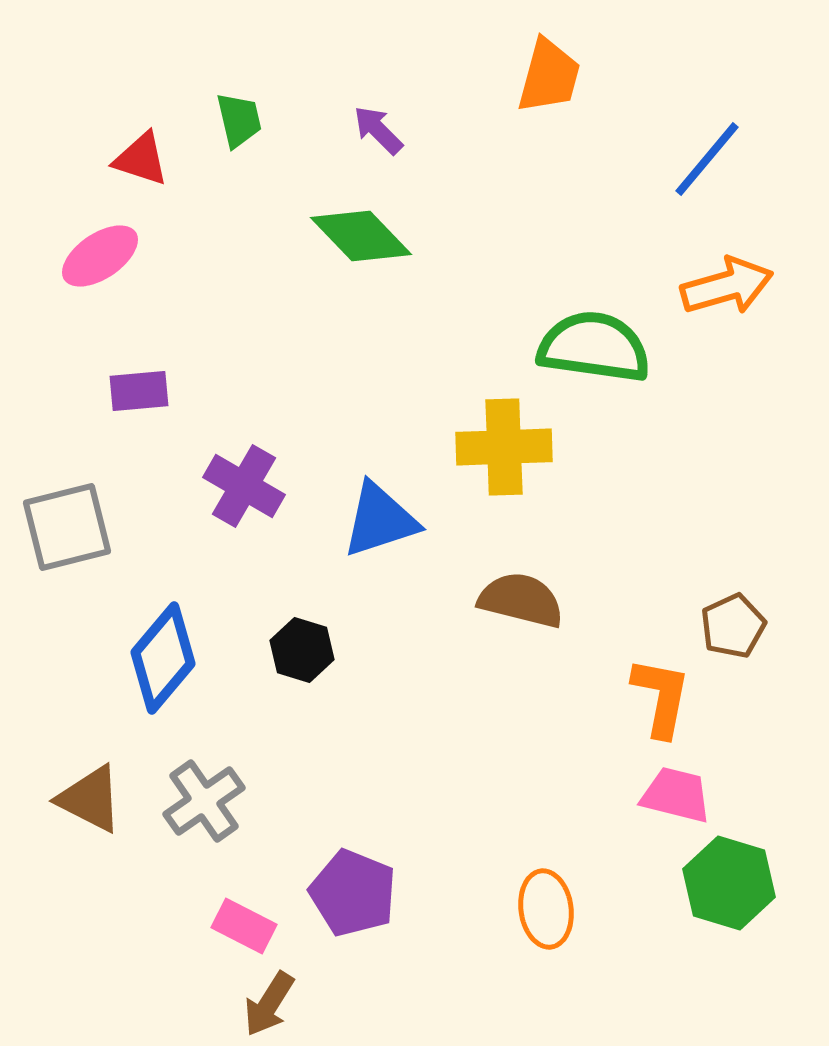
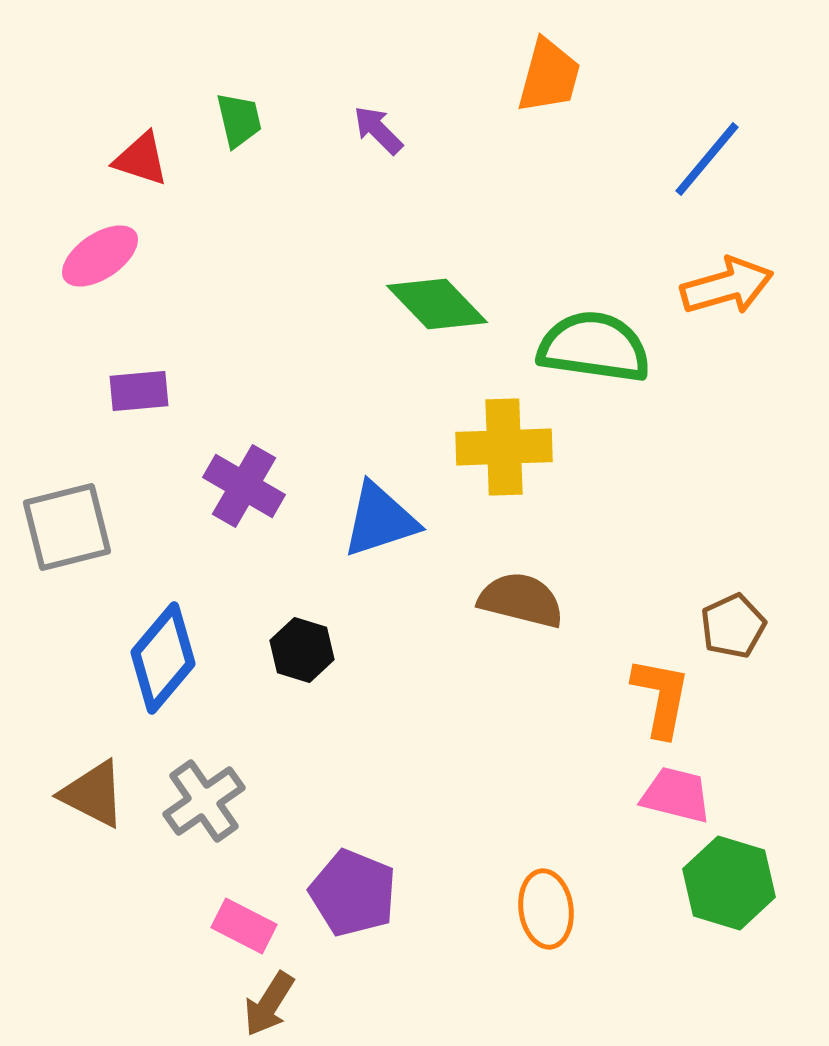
green diamond: moved 76 px right, 68 px down
brown triangle: moved 3 px right, 5 px up
